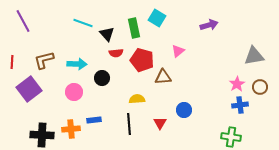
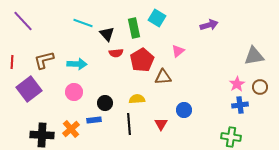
purple line: rotated 15 degrees counterclockwise
red pentagon: rotated 25 degrees clockwise
black circle: moved 3 px right, 25 px down
red triangle: moved 1 px right, 1 px down
orange cross: rotated 36 degrees counterclockwise
